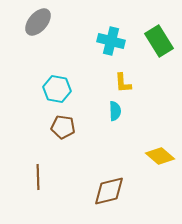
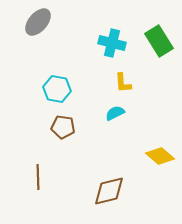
cyan cross: moved 1 px right, 2 px down
cyan semicircle: moved 2 px down; rotated 114 degrees counterclockwise
